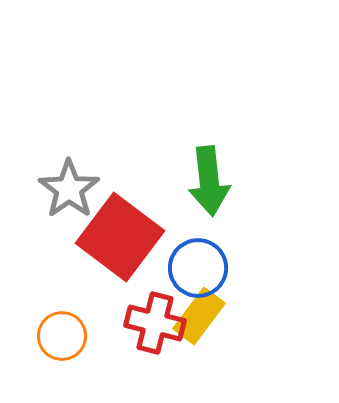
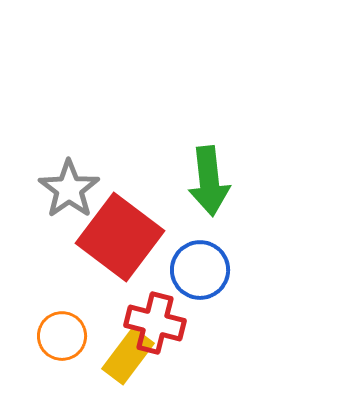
blue circle: moved 2 px right, 2 px down
yellow rectangle: moved 71 px left, 40 px down
